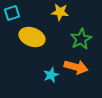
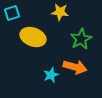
yellow ellipse: moved 1 px right
orange arrow: moved 1 px left
